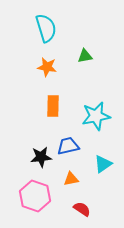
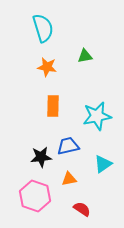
cyan semicircle: moved 3 px left
cyan star: moved 1 px right
orange triangle: moved 2 px left
